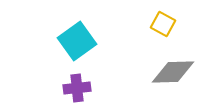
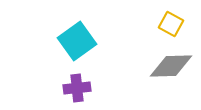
yellow square: moved 8 px right
gray diamond: moved 2 px left, 6 px up
